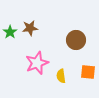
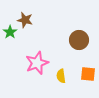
brown star: moved 5 px left, 8 px up; rotated 21 degrees clockwise
brown circle: moved 3 px right
orange square: moved 2 px down
